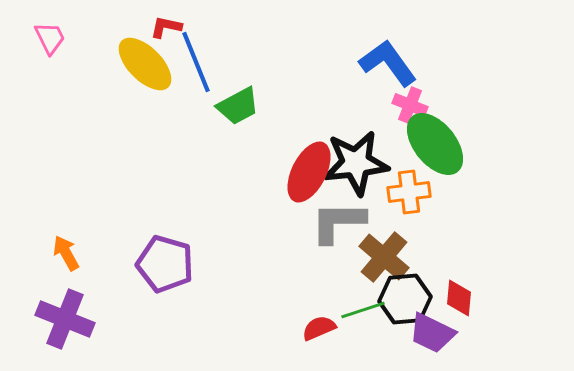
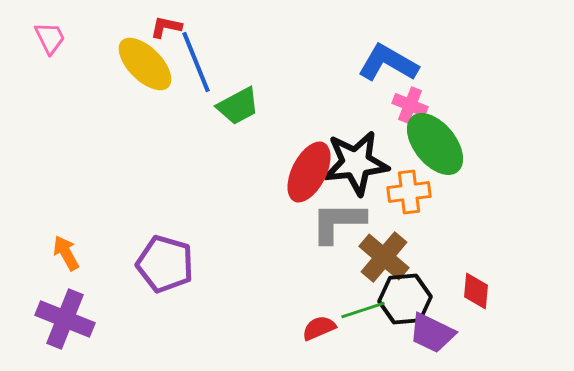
blue L-shape: rotated 24 degrees counterclockwise
red diamond: moved 17 px right, 7 px up
